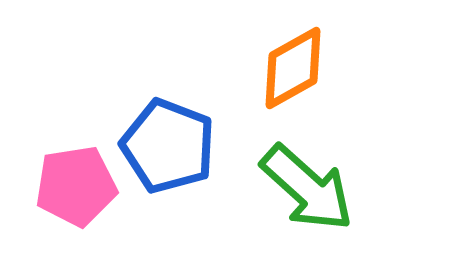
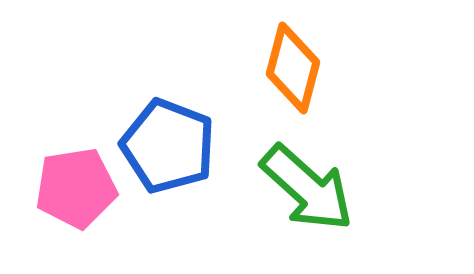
orange diamond: rotated 46 degrees counterclockwise
pink pentagon: moved 2 px down
